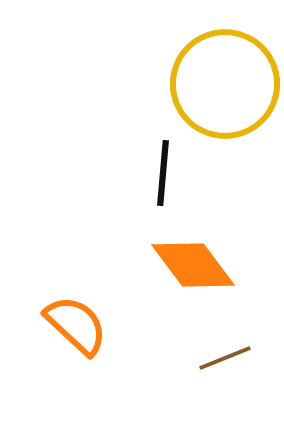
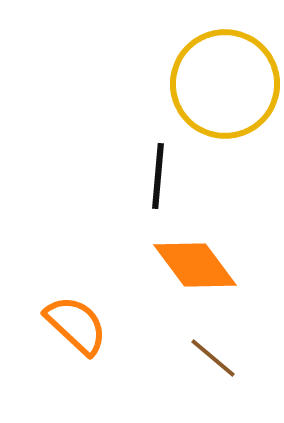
black line: moved 5 px left, 3 px down
orange diamond: moved 2 px right
brown line: moved 12 px left; rotated 62 degrees clockwise
